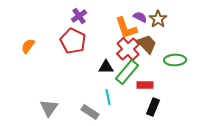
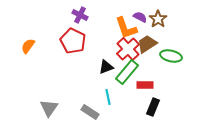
purple cross: moved 1 px right, 1 px up; rotated 28 degrees counterclockwise
brown trapezoid: rotated 80 degrees counterclockwise
green ellipse: moved 4 px left, 4 px up; rotated 15 degrees clockwise
black triangle: rotated 21 degrees counterclockwise
